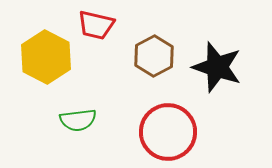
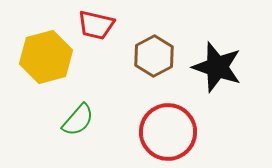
yellow hexagon: rotated 18 degrees clockwise
green semicircle: rotated 42 degrees counterclockwise
